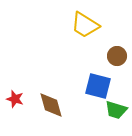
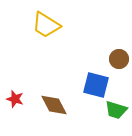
yellow trapezoid: moved 39 px left
brown circle: moved 2 px right, 3 px down
blue square: moved 2 px left, 1 px up
brown diamond: moved 3 px right; rotated 12 degrees counterclockwise
